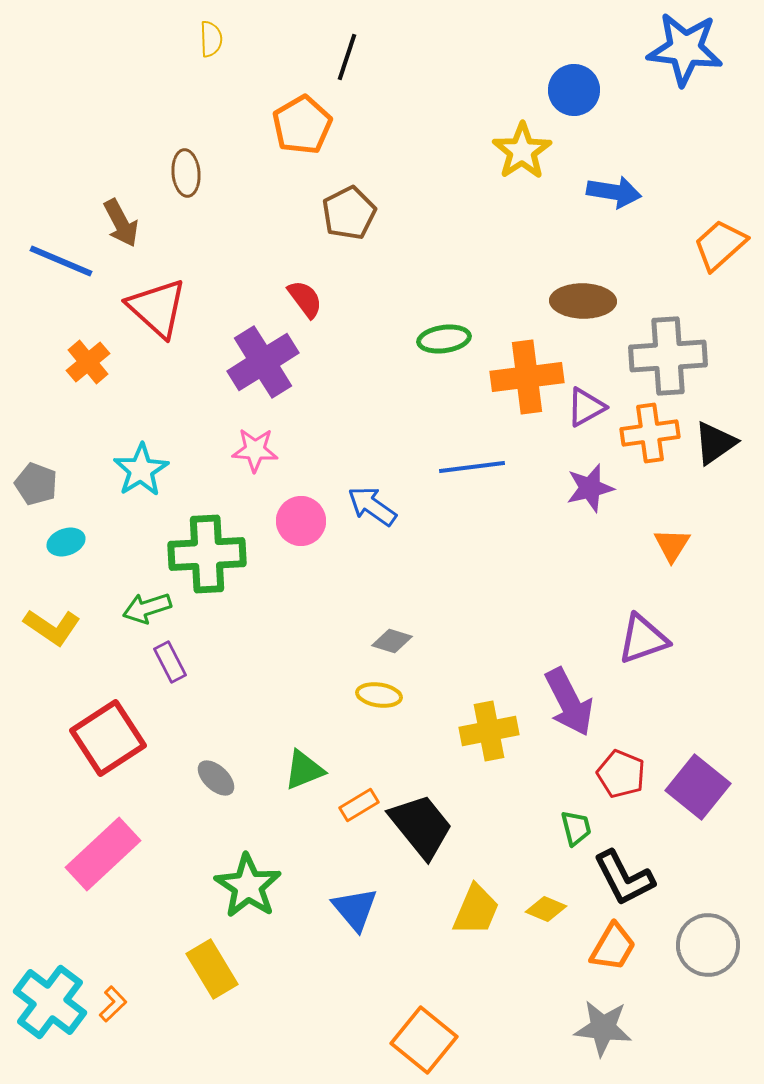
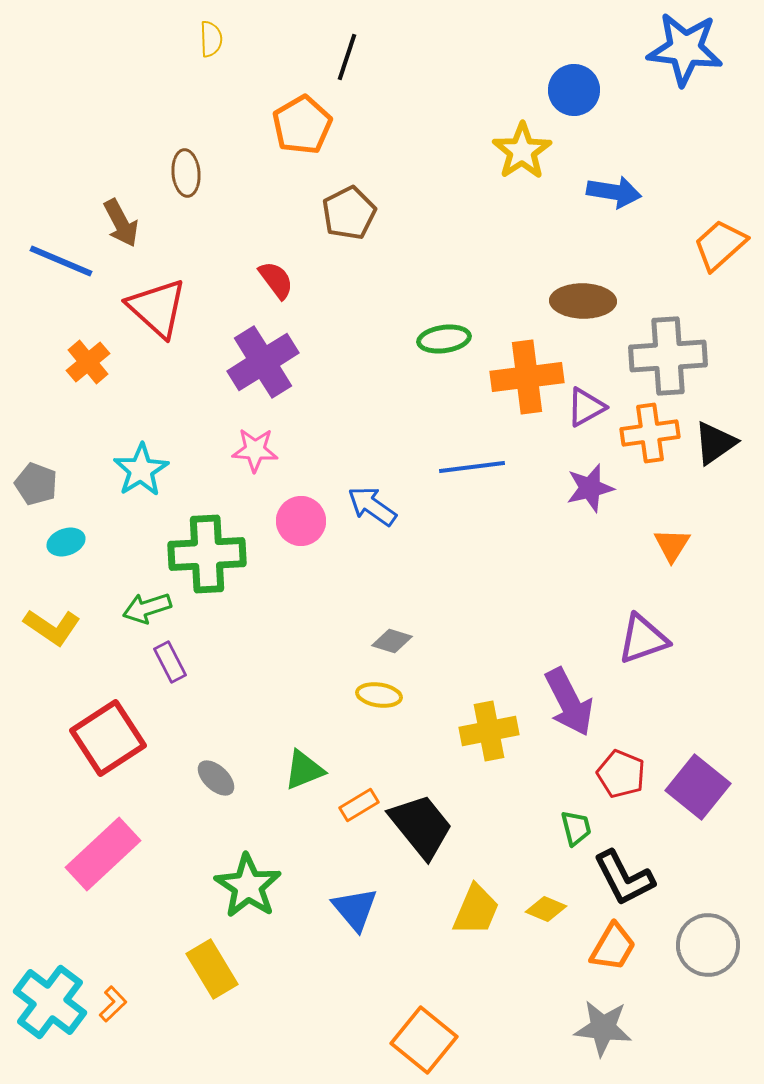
red semicircle at (305, 299): moved 29 px left, 19 px up
